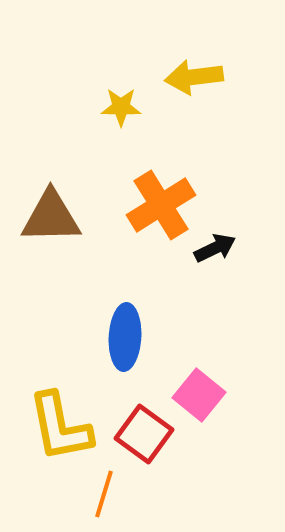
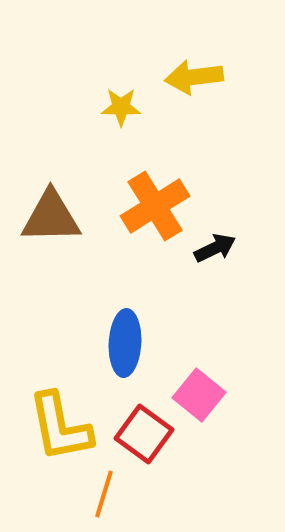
orange cross: moved 6 px left, 1 px down
blue ellipse: moved 6 px down
